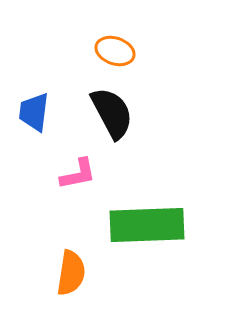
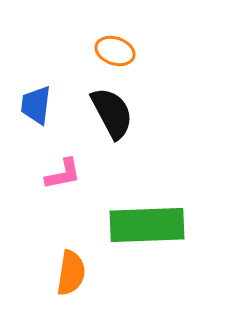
blue trapezoid: moved 2 px right, 7 px up
pink L-shape: moved 15 px left
